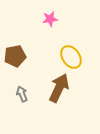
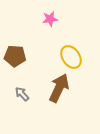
brown pentagon: rotated 15 degrees clockwise
gray arrow: rotated 21 degrees counterclockwise
